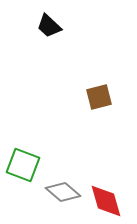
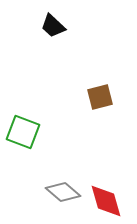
black trapezoid: moved 4 px right
brown square: moved 1 px right
green square: moved 33 px up
